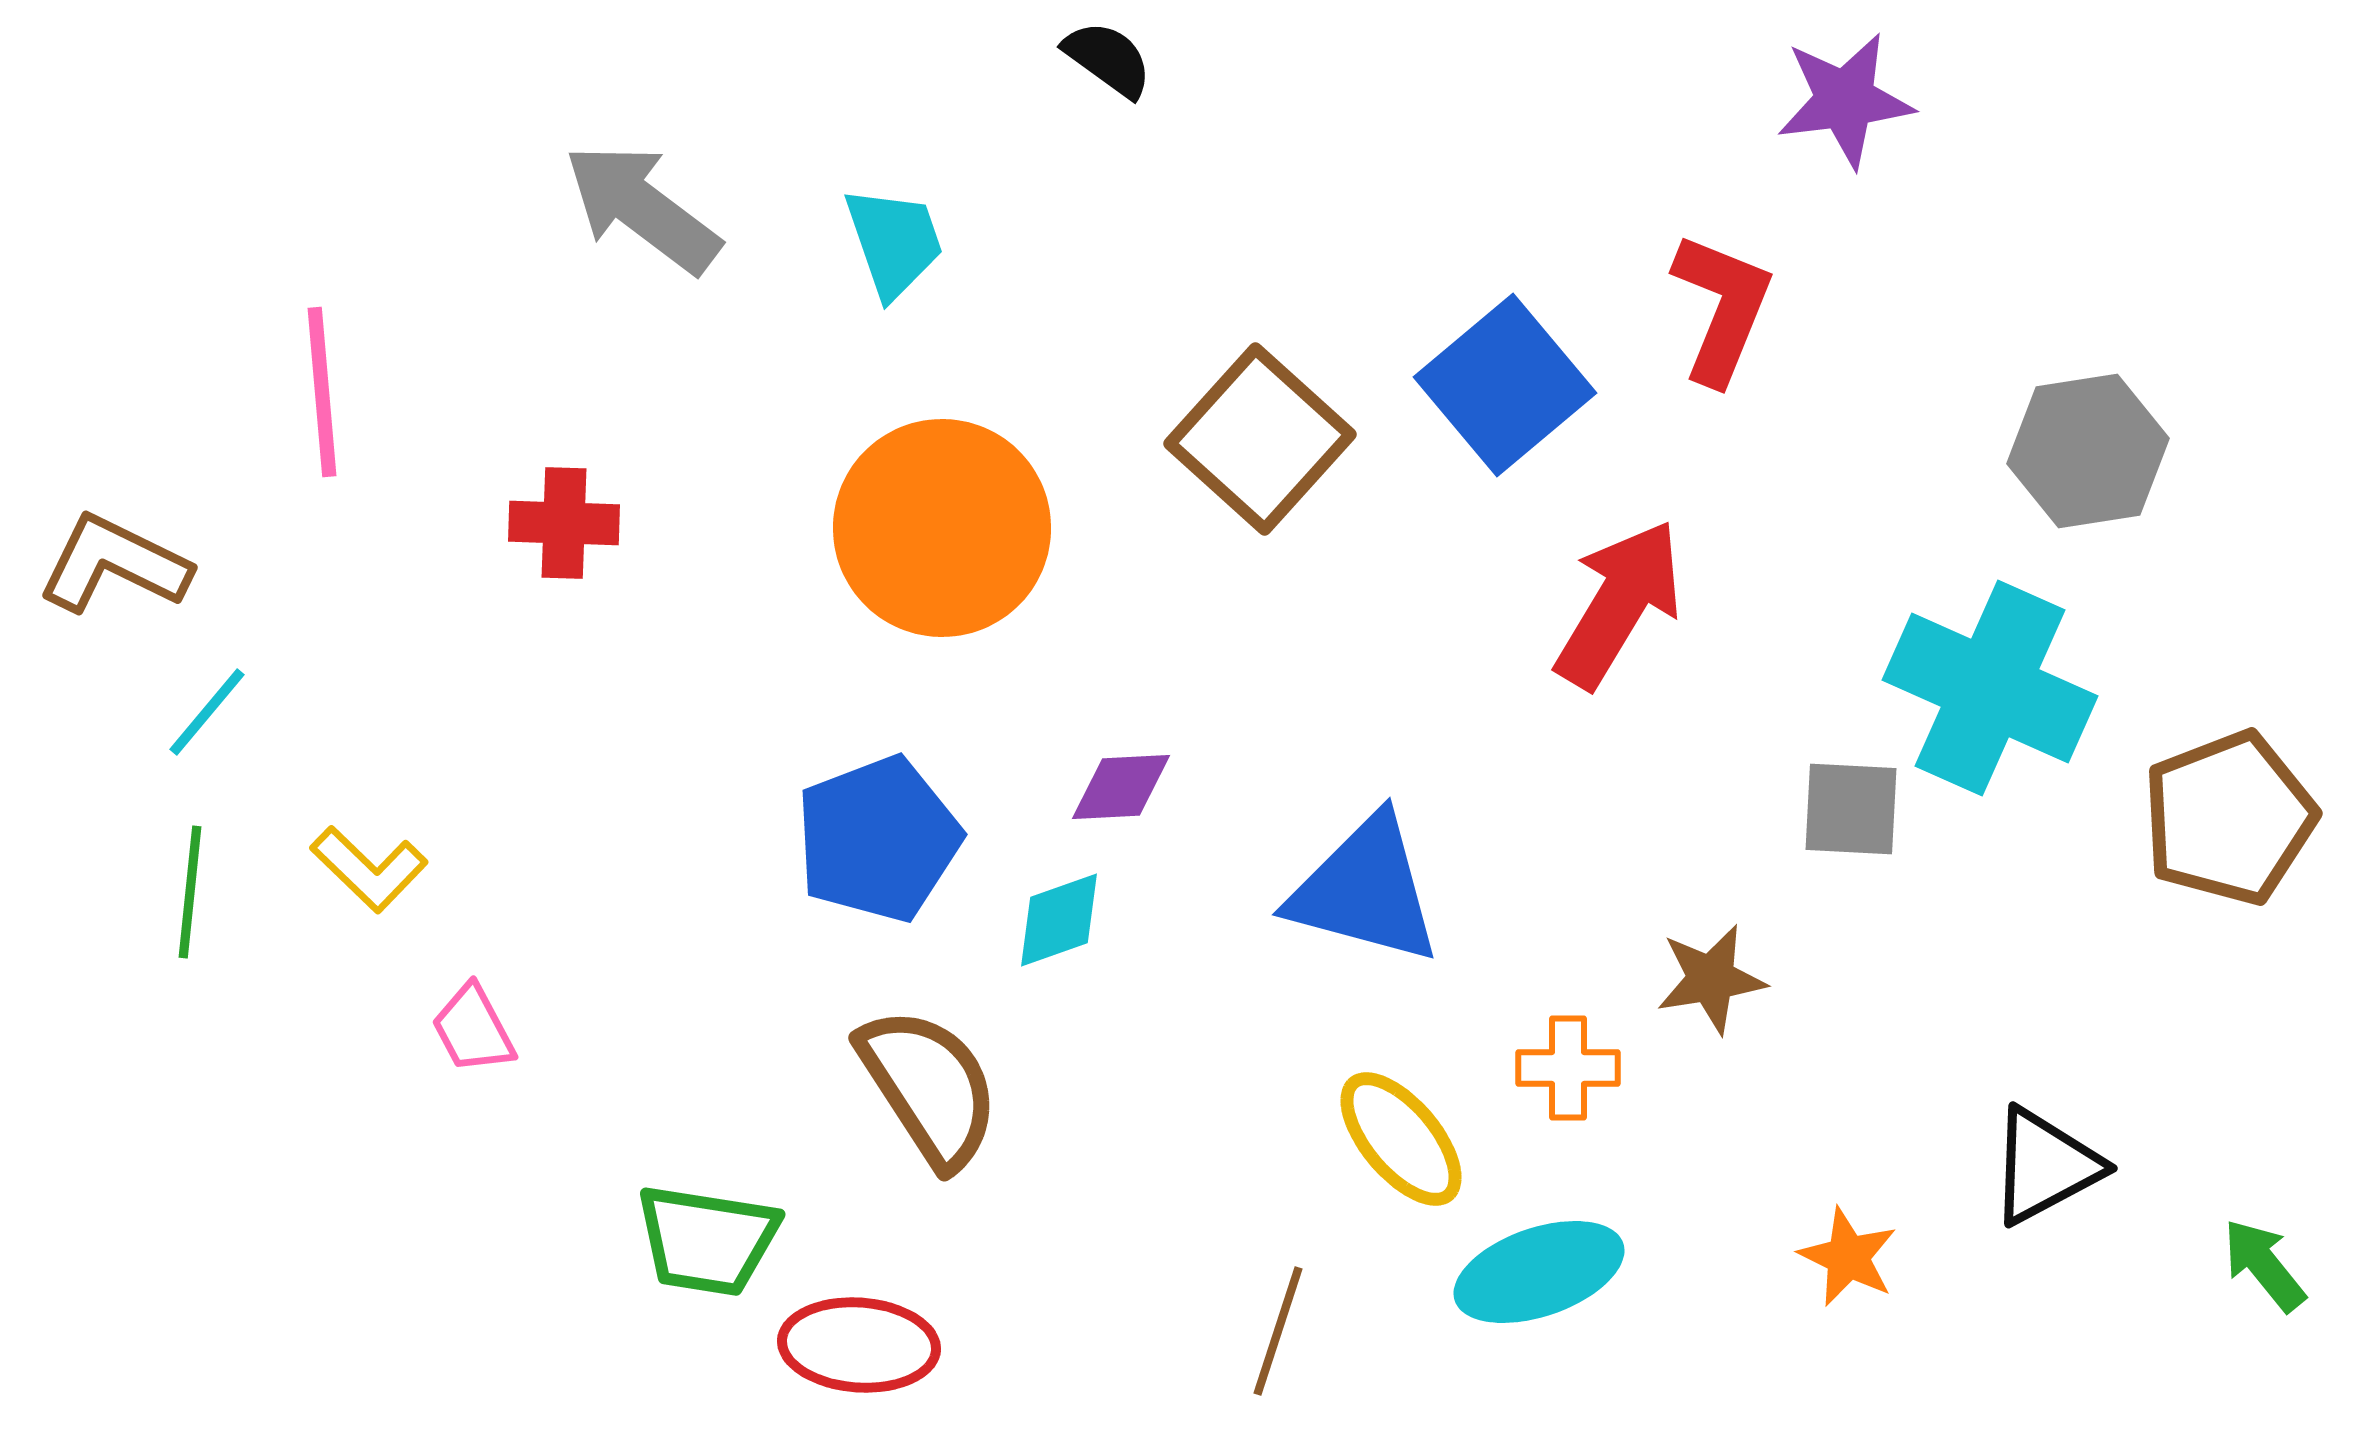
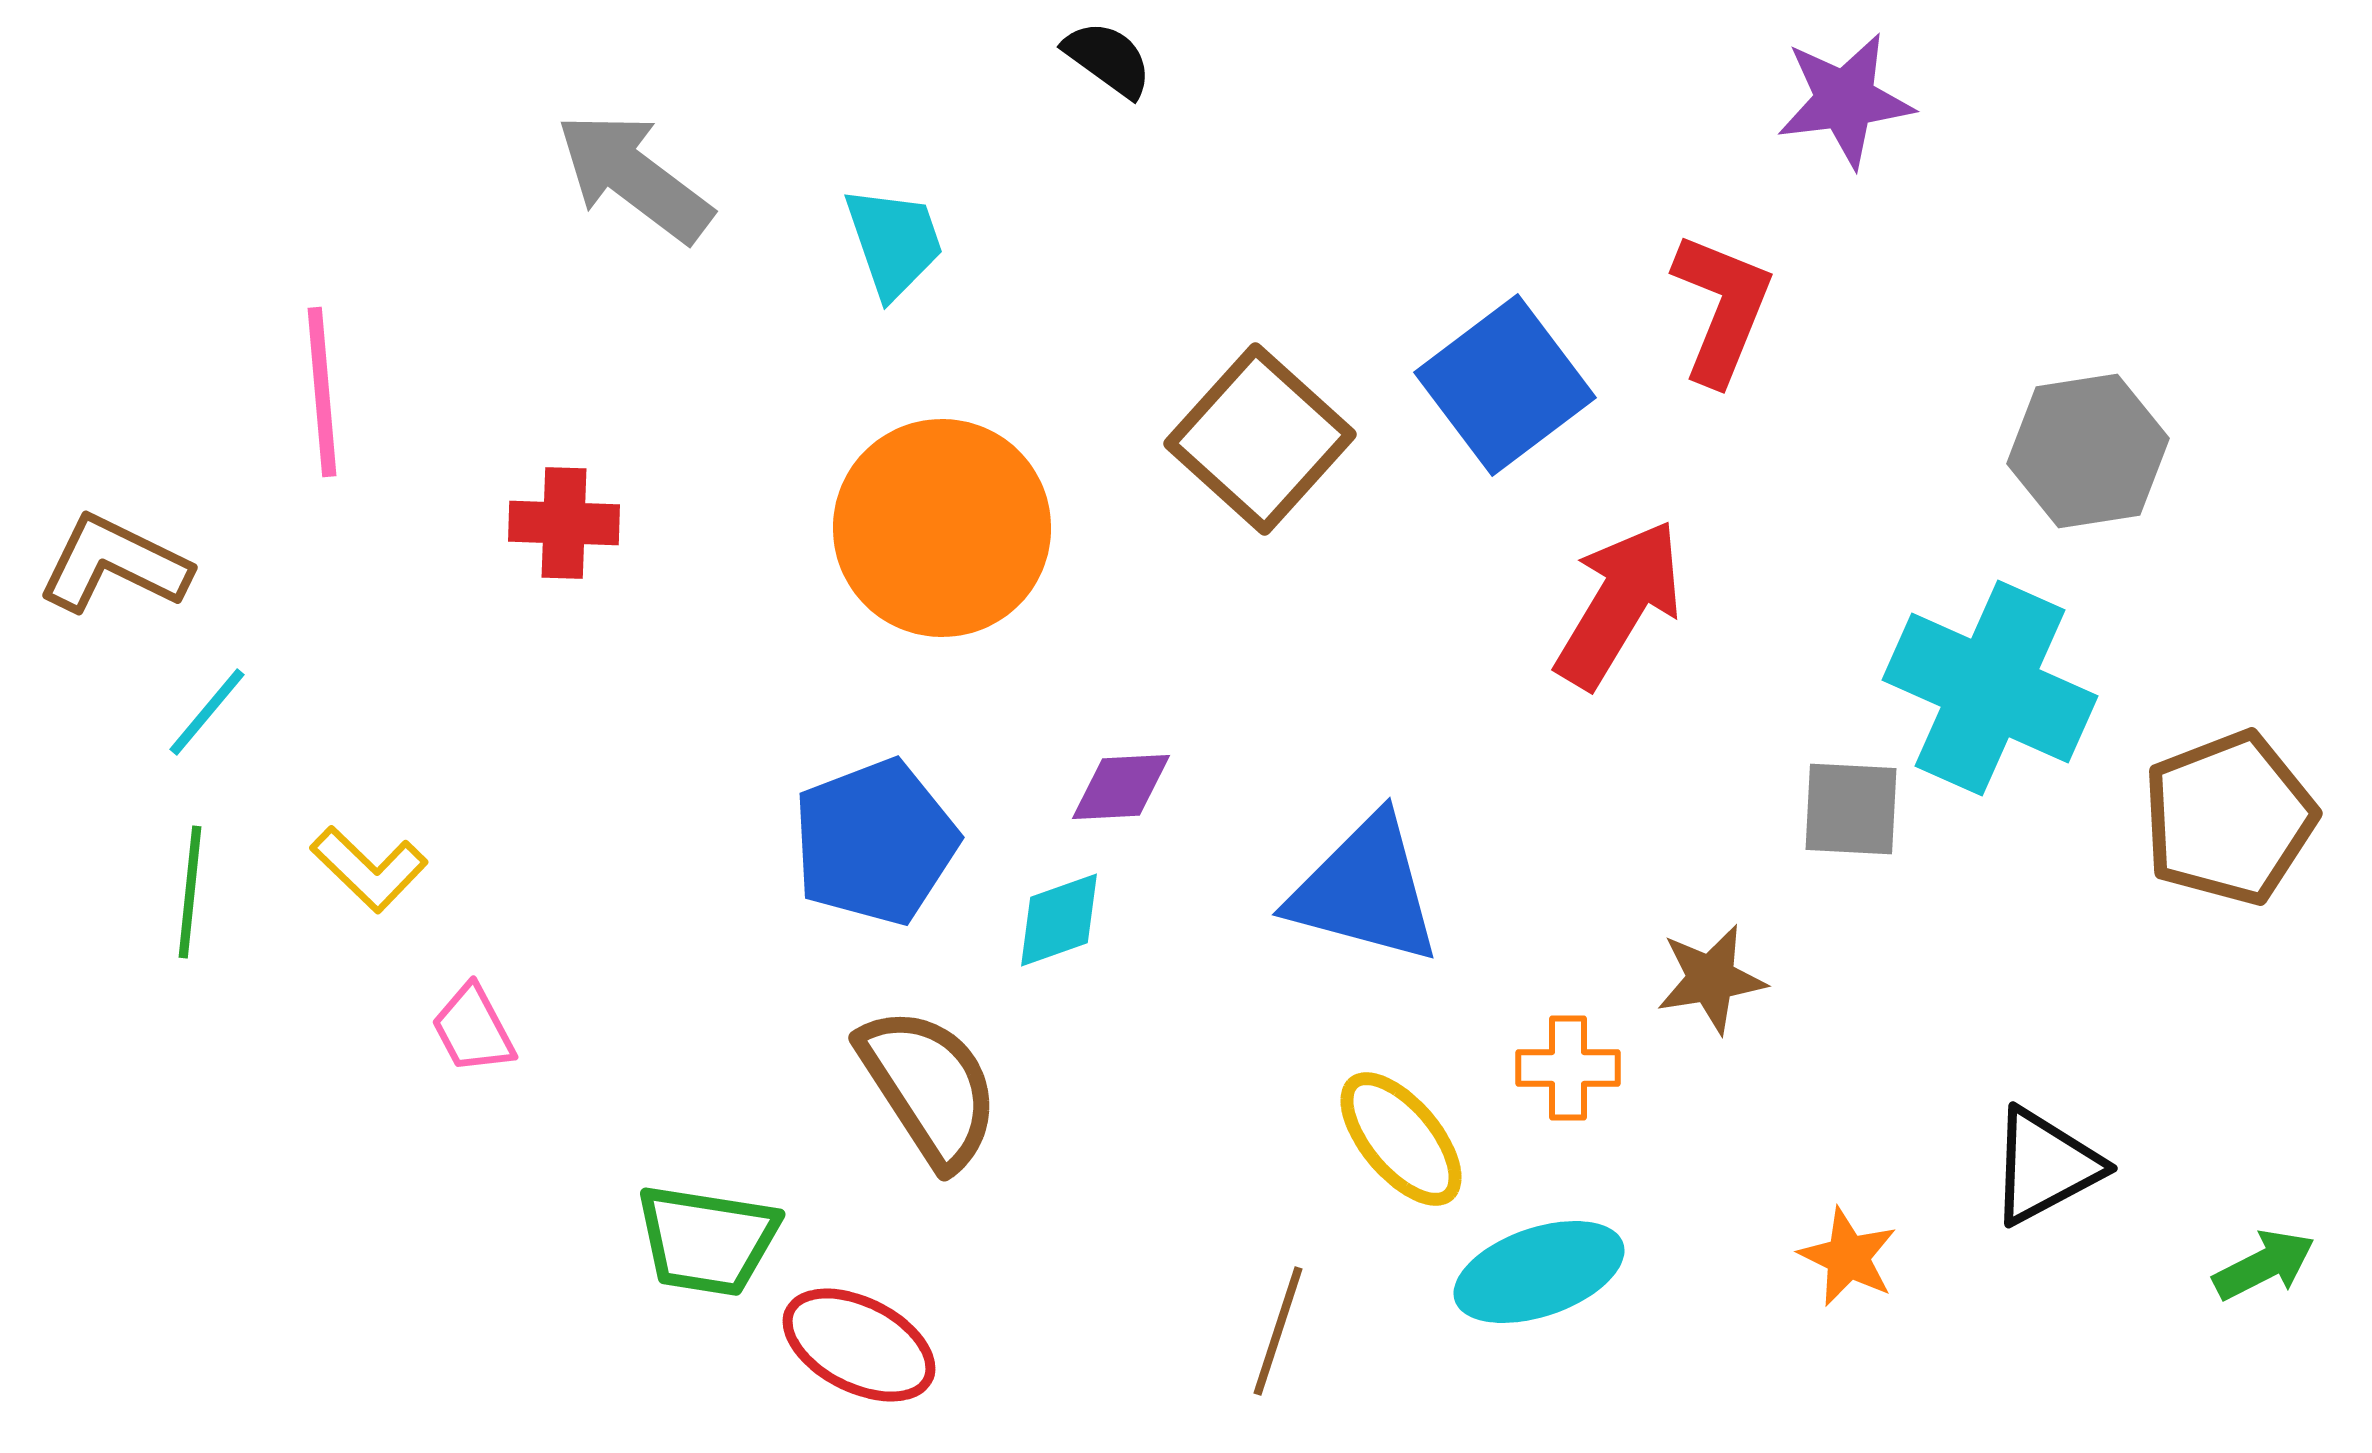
gray arrow: moved 8 px left, 31 px up
blue square: rotated 3 degrees clockwise
blue pentagon: moved 3 px left, 3 px down
green arrow: rotated 102 degrees clockwise
red ellipse: rotated 23 degrees clockwise
